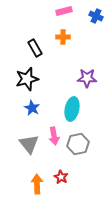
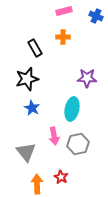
gray triangle: moved 3 px left, 8 px down
